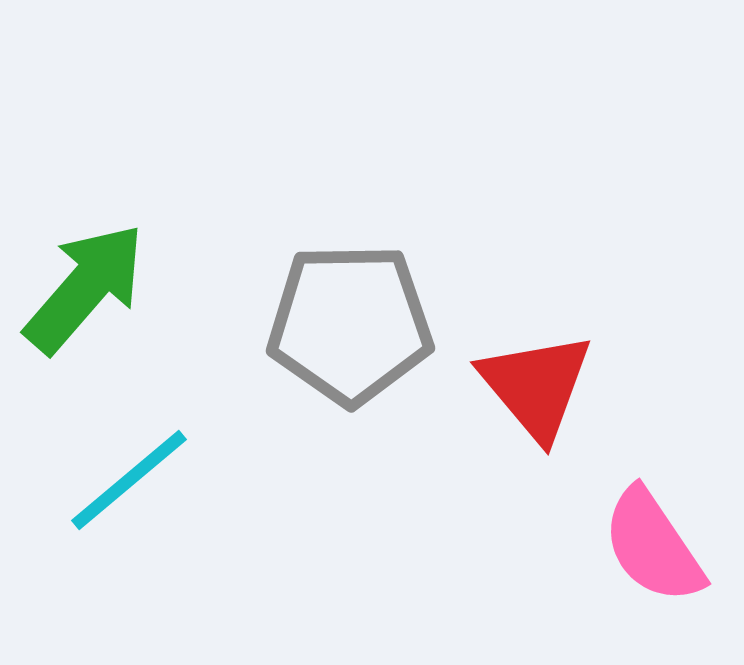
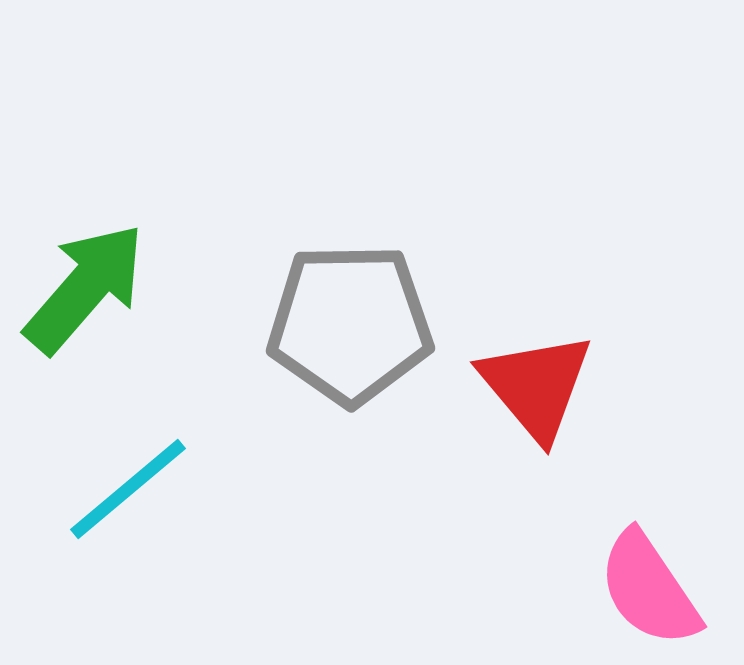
cyan line: moved 1 px left, 9 px down
pink semicircle: moved 4 px left, 43 px down
